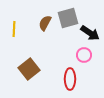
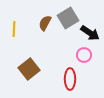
gray square: rotated 15 degrees counterclockwise
